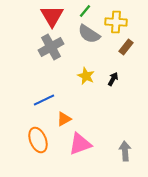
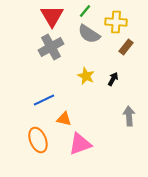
orange triangle: rotated 42 degrees clockwise
gray arrow: moved 4 px right, 35 px up
